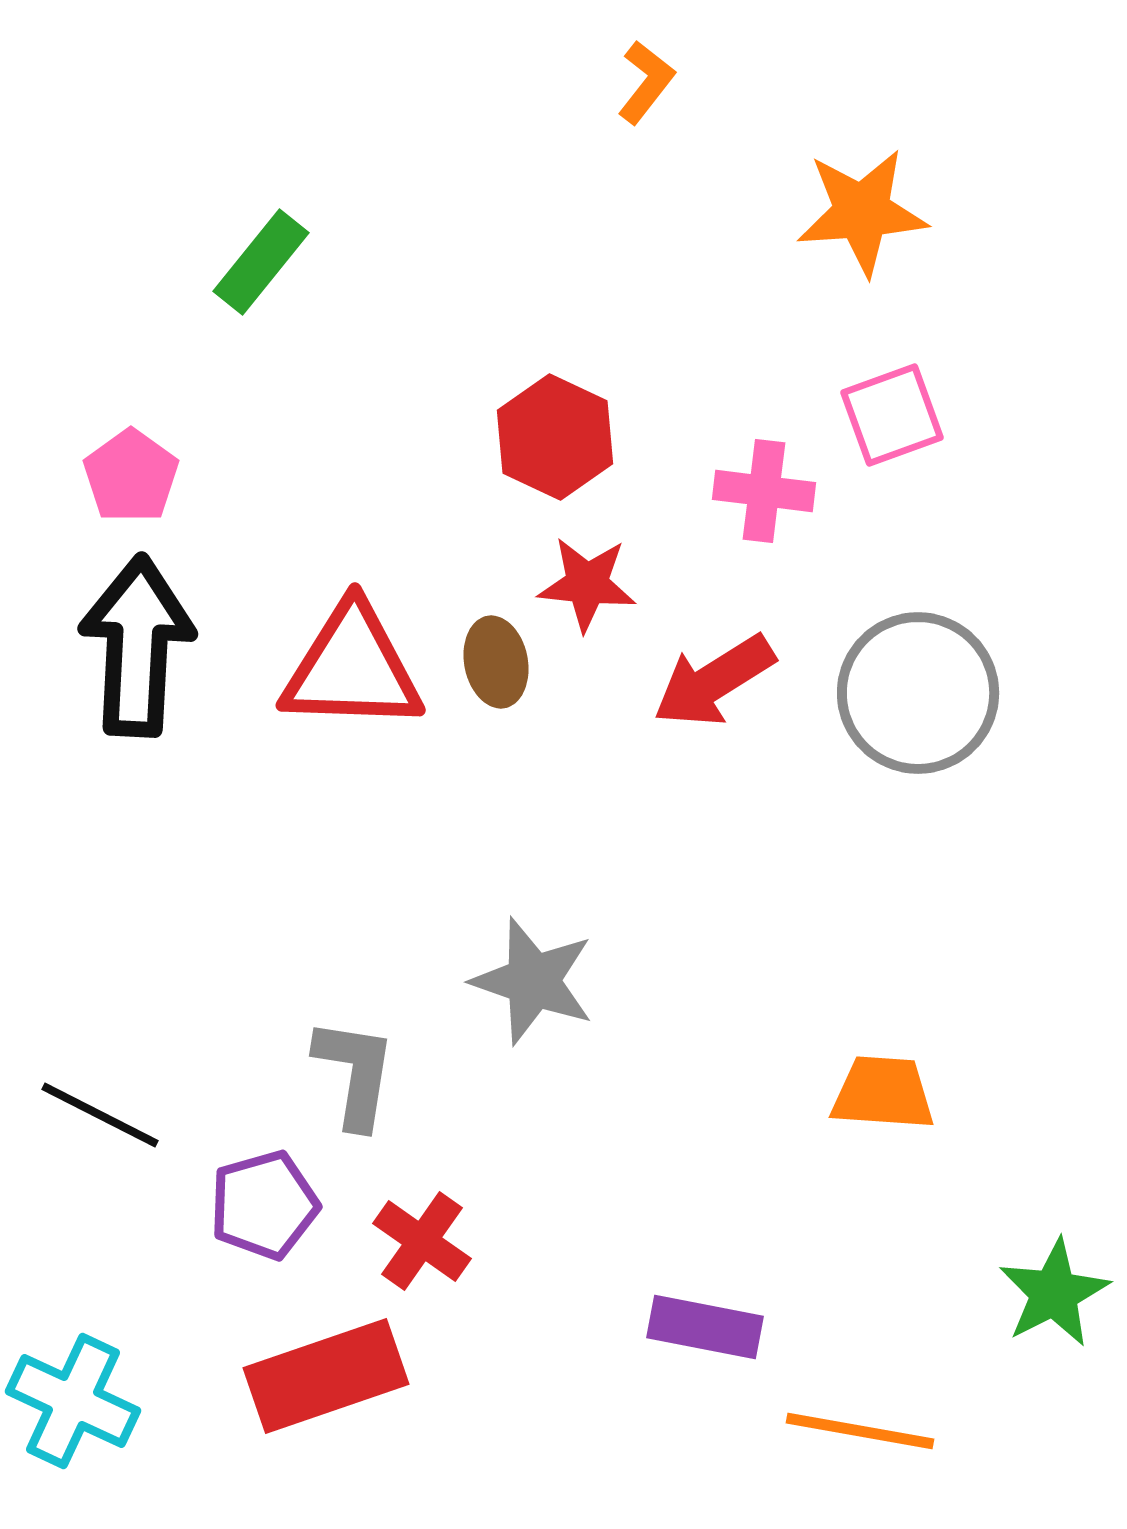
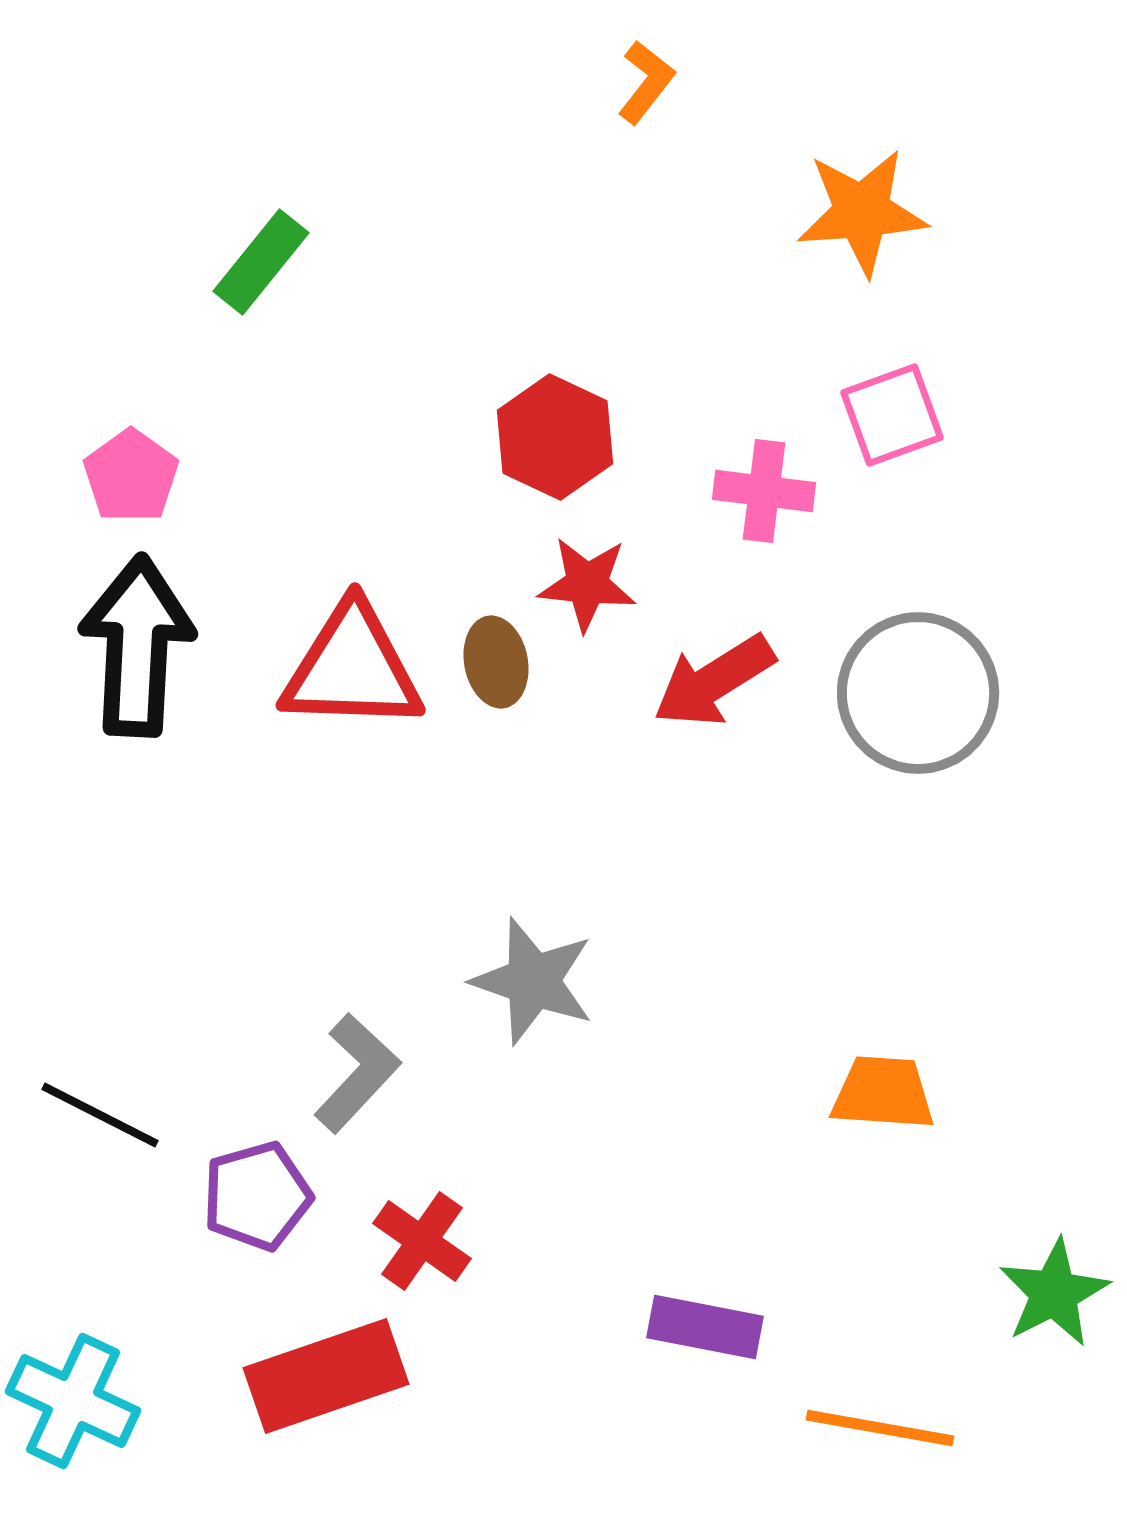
gray L-shape: moved 2 px right; rotated 34 degrees clockwise
purple pentagon: moved 7 px left, 9 px up
orange line: moved 20 px right, 3 px up
